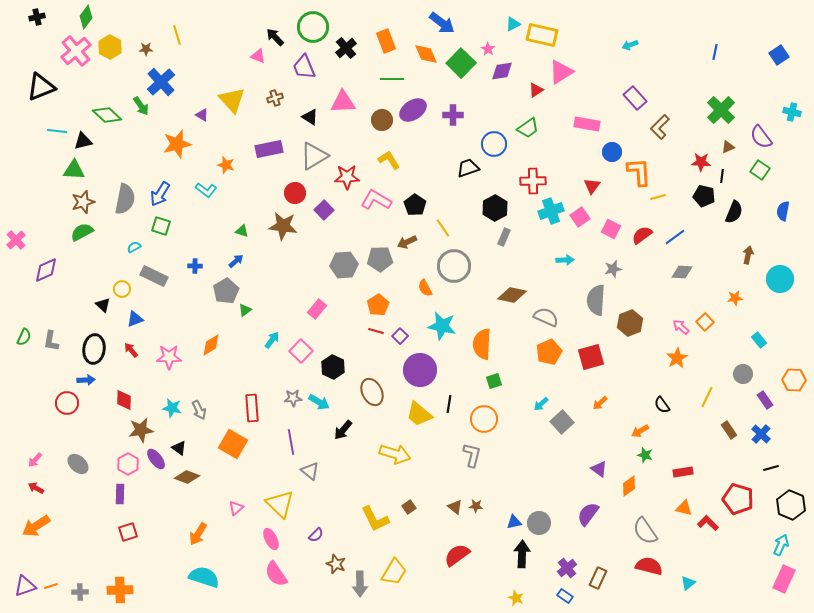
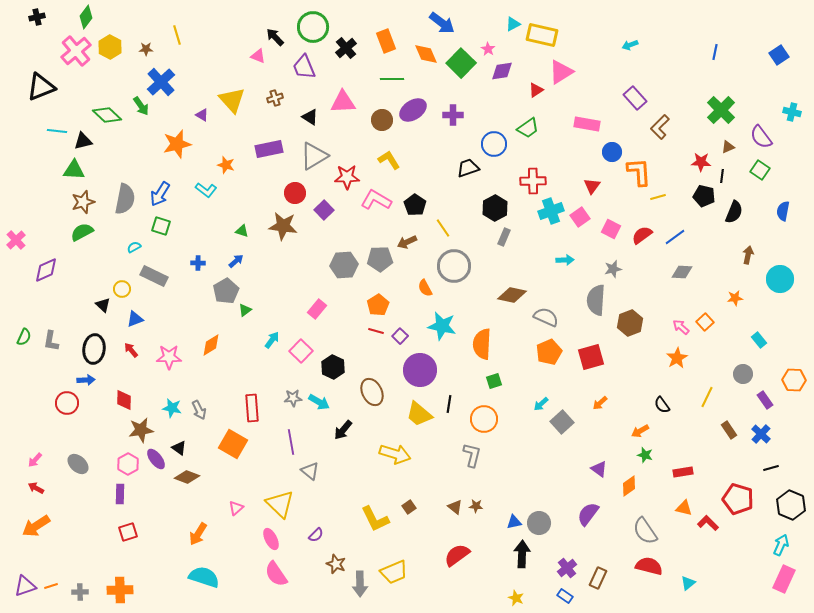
blue cross at (195, 266): moved 3 px right, 3 px up
yellow trapezoid at (394, 572): rotated 36 degrees clockwise
